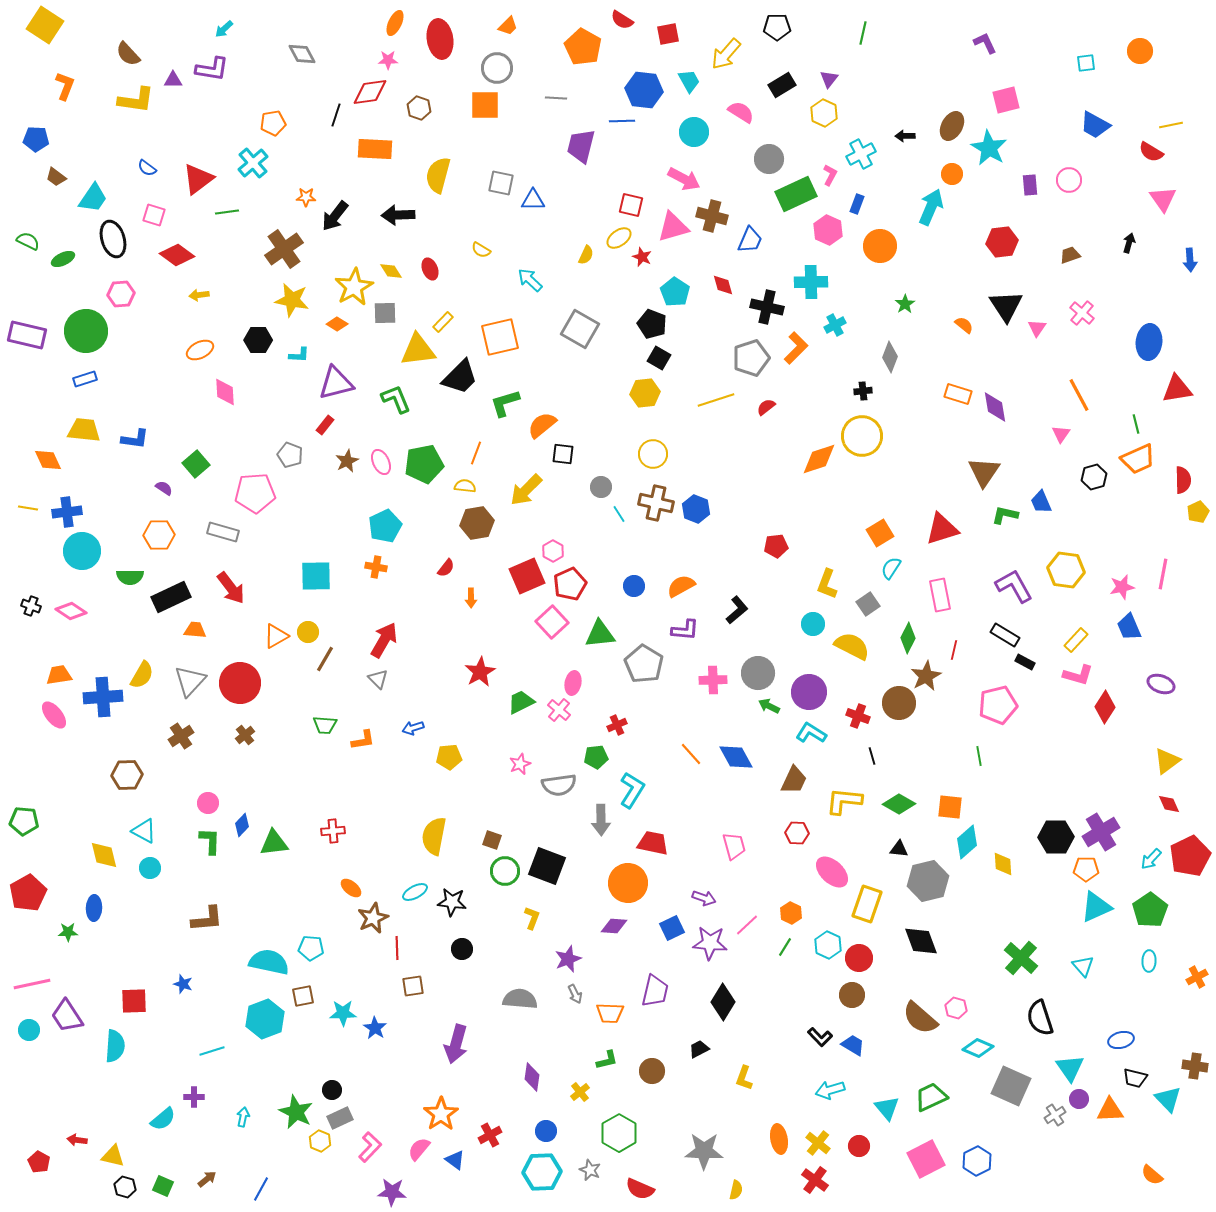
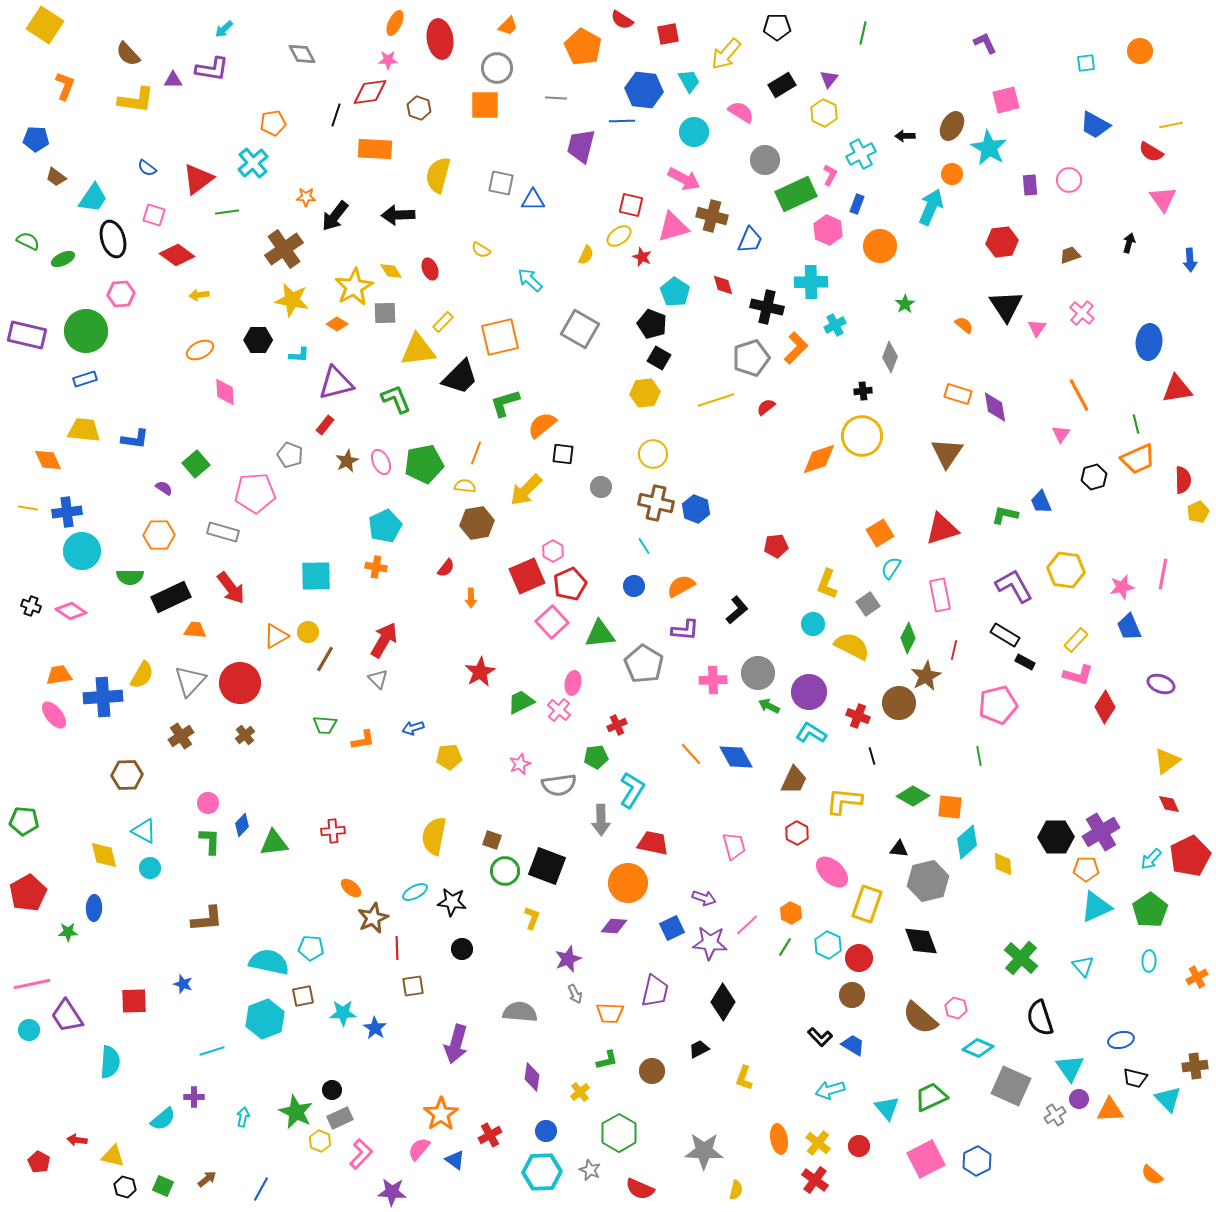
gray circle at (769, 159): moved 4 px left, 1 px down
yellow ellipse at (619, 238): moved 2 px up
brown triangle at (984, 472): moved 37 px left, 19 px up
cyan line at (619, 514): moved 25 px right, 32 px down
green diamond at (899, 804): moved 14 px right, 8 px up
red hexagon at (797, 833): rotated 25 degrees clockwise
gray semicircle at (520, 999): moved 13 px down
cyan semicircle at (115, 1046): moved 5 px left, 16 px down
brown cross at (1195, 1066): rotated 15 degrees counterclockwise
pink L-shape at (370, 1147): moved 9 px left, 7 px down
